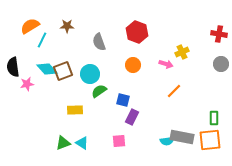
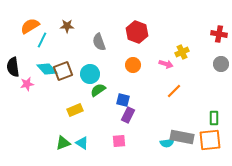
green semicircle: moved 1 px left, 1 px up
yellow rectangle: rotated 21 degrees counterclockwise
purple rectangle: moved 4 px left, 2 px up
cyan semicircle: moved 2 px down
